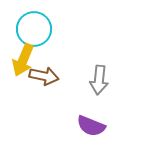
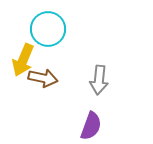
cyan circle: moved 14 px right
brown arrow: moved 1 px left, 2 px down
purple semicircle: rotated 92 degrees counterclockwise
